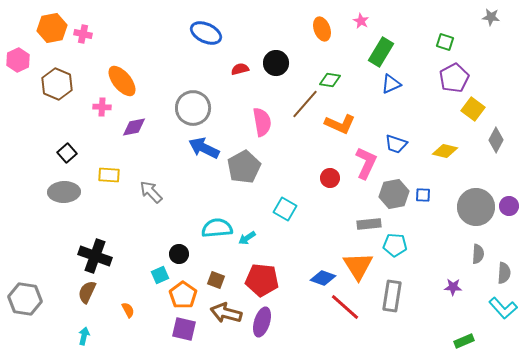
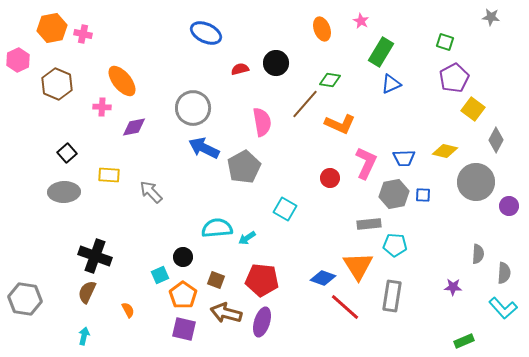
blue trapezoid at (396, 144): moved 8 px right, 14 px down; rotated 20 degrees counterclockwise
gray circle at (476, 207): moved 25 px up
black circle at (179, 254): moved 4 px right, 3 px down
